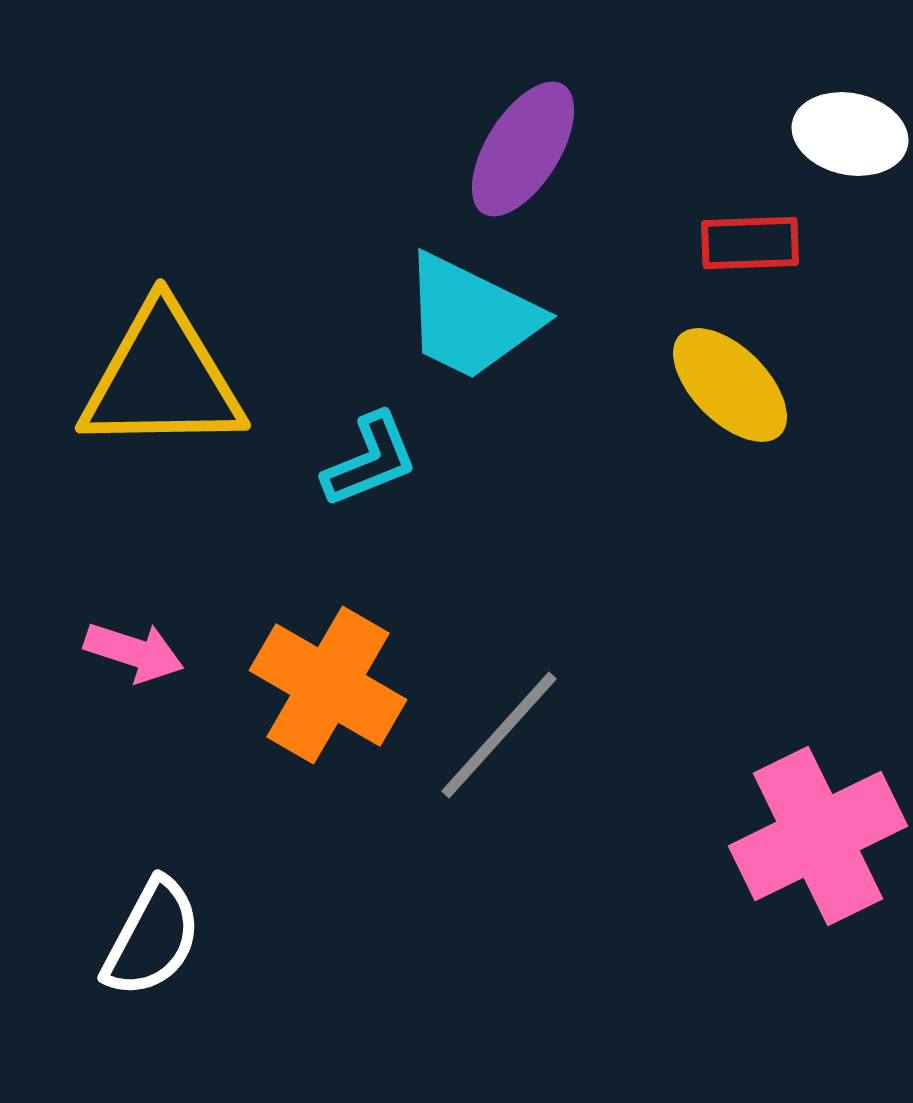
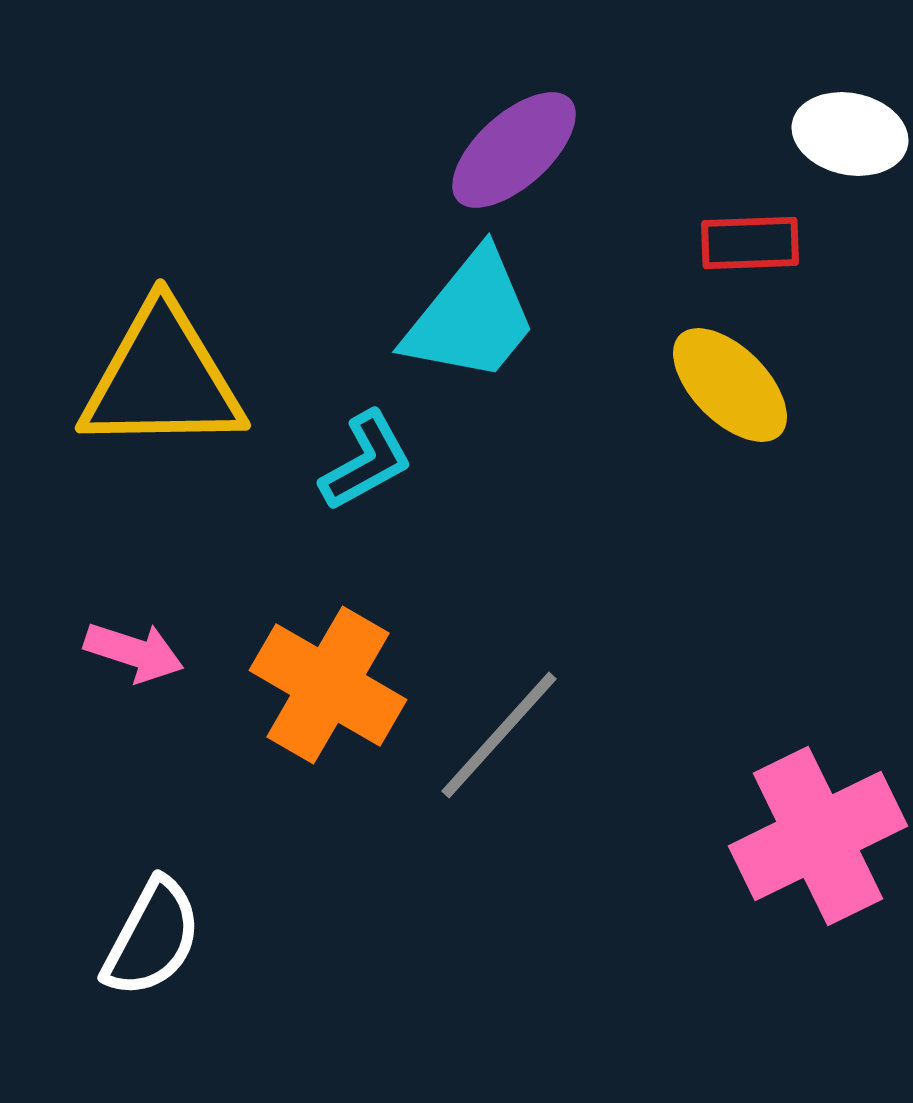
purple ellipse: moved 9 px left, 1 px down; rotated 16 degrees clockwise
cyan trapezoid: rotated 77 degrees counterclockwise
cyan L-shape: moved 4 px left, 1 px down; rotated 7 degrees counterclockwise
